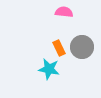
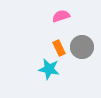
pink semicircle: moved 3 px left, 4 px down; rotated 24 degrees counterclockwise
